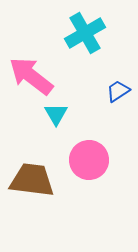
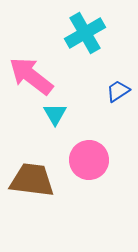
cyan triangle: moved 1 px left
